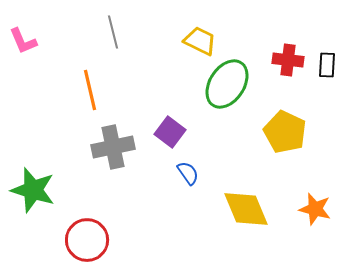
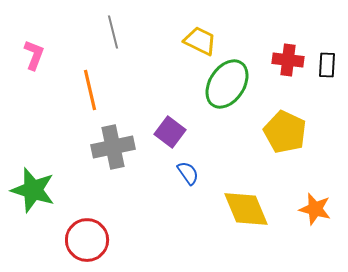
pink L-shape: moved 11 px right, 14 px down; rotated 136 degrees counterclockwise
